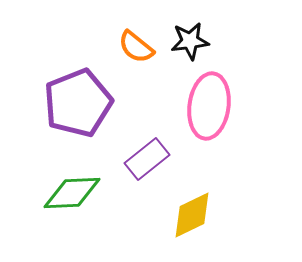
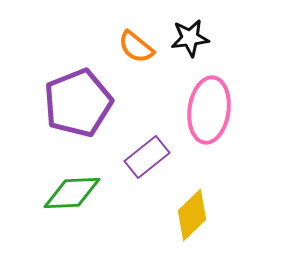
black star: moved 3 px up
pink ellipse: moved 4 px down
purple rectangle: moved 2 px up
yellow diamond: rotated 18 degrees counterclockwise
